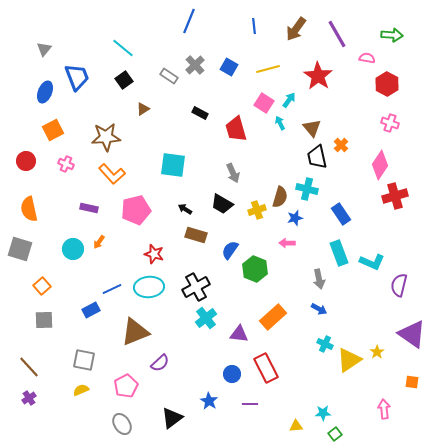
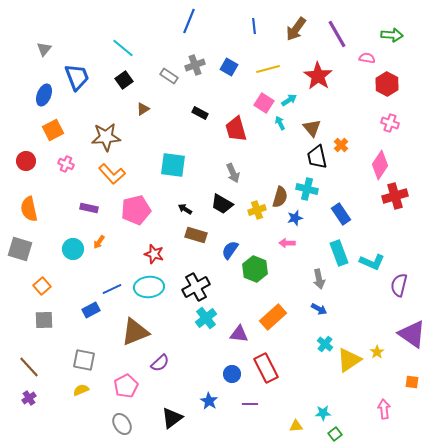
gray cross at (195, 65): rotated 24 degrees clockwise
blue ellipse at (45, 92): moved 1 px left, 3 px down
cyan arrow at (289, 100): rotated 21 degrees clockwise
cyan cross at (325, 344): rotated 14 degrees clockwise
